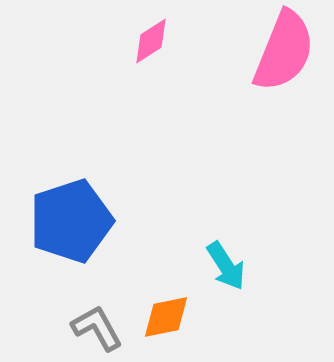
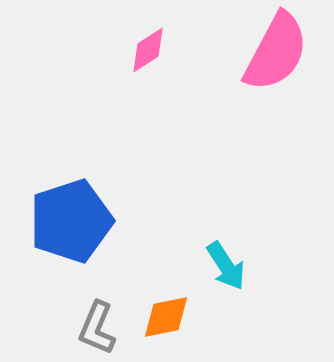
pink diamond: moved 3 px left, 9 px down
pink semicircle: moved 8 px left, 1 px down; rotated 6 degrees clockwise
gray L-shape: rotated 128 degrees counterclockwise
